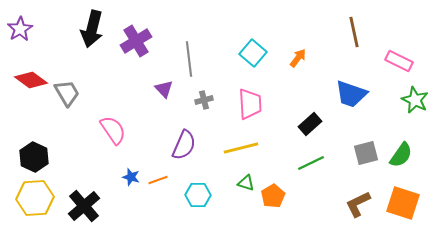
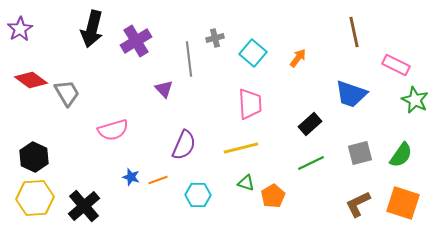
pink rectangle: moved 3 px left, 4 px down
gray cross: moved 11 px right, 62 px up
pink semicircle: rotated 108 degrees clockwise
gray square: moved 6 px left
